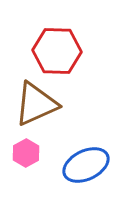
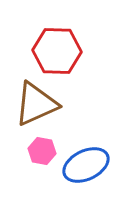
pink hexagon: moved 16 px right, 2 px up; rotated 20 degrees counterclockwise
